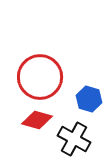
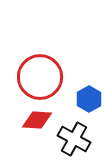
blue hexagon: rotated 15 degrees clockwise
red diamond: rotated 12 degrees counterclockwise
